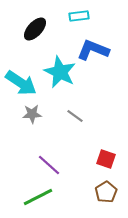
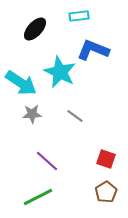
purple line: moved 2 px left, 4 px up
